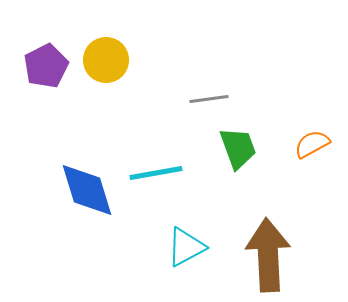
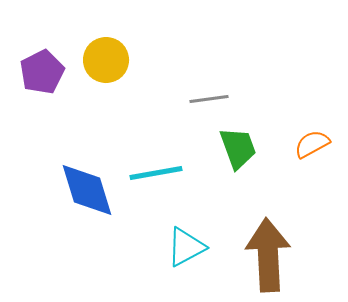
purple pentagon: moved 4 px left, 6 px down
